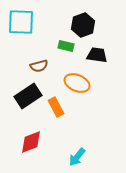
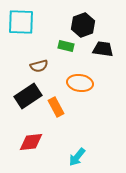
black trapezoid: moved 6 px right, 6 px up
orange ellipse: moved 3 px right; rotated 15 degrees counterclockwise
red diamond: rotated 15 degrees clockwise
